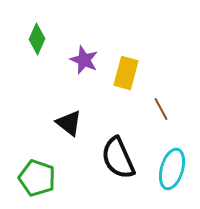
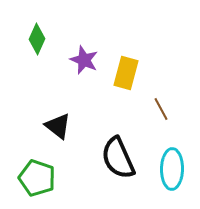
black triangle: moved 11 px left, 3 px down
cyan ellipse: rotated 15 degrees counterclockwise
